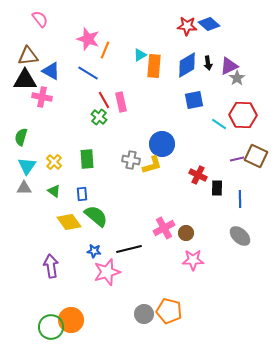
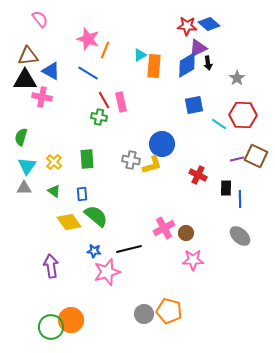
purple triangle at (229, 66): moved 31 px left, 18 px up
blue square at (194, 100): moved 5 px down
green cross at (99, 117): rotated 28 degrees counterclockwise
black rectangle at (217, 188): moved 9 px right
